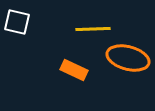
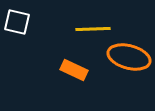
orange ellipse: moved 1 px right, 1 px up
